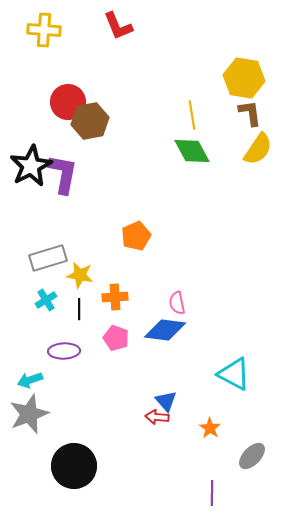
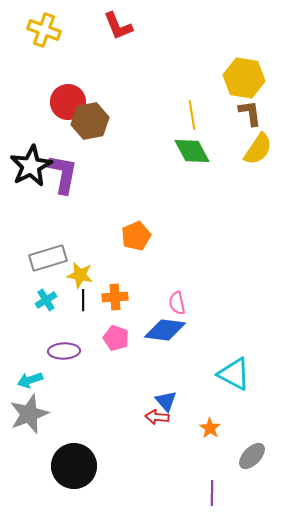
yellow cross: rotated 16 degrees clockwise
black line: moved 4 px right, 9 px up
